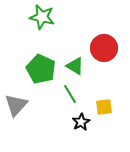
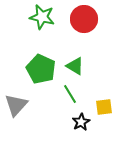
red circle: moved 20 px left, 29 px up
